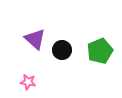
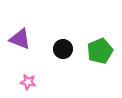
purple triangle: moved 15 px left; rotated 20 degrees counterclockwise
black circle: moved 1 px right, 1 px up
